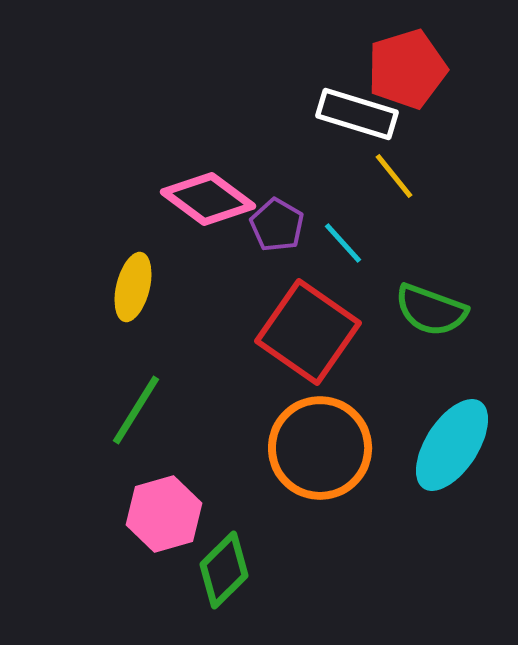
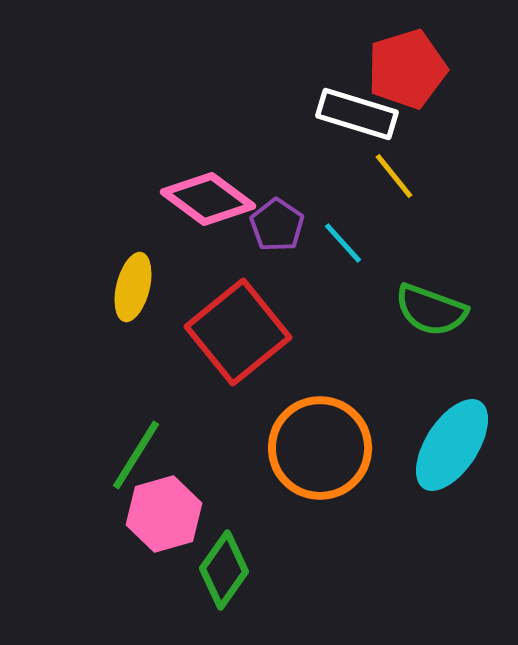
purple pentagon: rotated 4 degrees clockwise
red square: moved 70 px left; rotated 16 degrees clockwise
green line: moved 45 px down
green diamond: rotated 10 degrees counterclockwise
